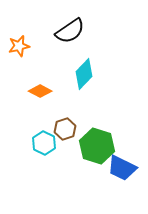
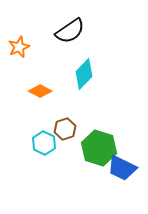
orange star: moved 1 px down; rotated 10 degrees counterclockwise
green hexagon: moved 2 px right, 2 px down
